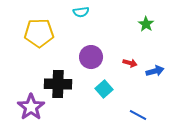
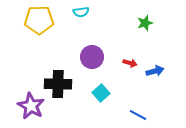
green star: moved 1 px left, 1 px up; rotated 21 degrees clockwise
yellow pentagon: moved 13 px up
purple circle: moved 1 px right
cyan square: moved 3 px left, 4 px down
purple star: moved 1 px up; rotated 8 degrees counterclockwise
